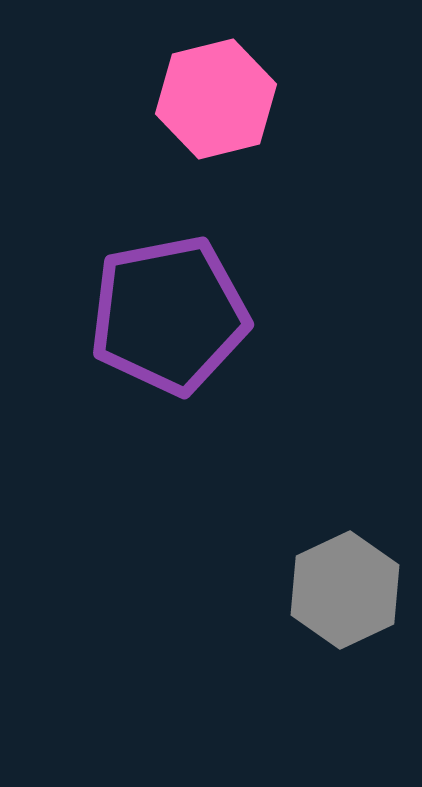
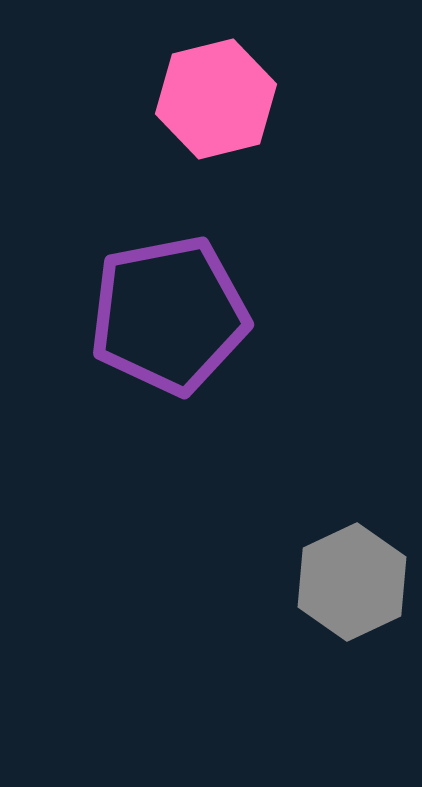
gray hexagon: moved 7 px right, 8 px up
